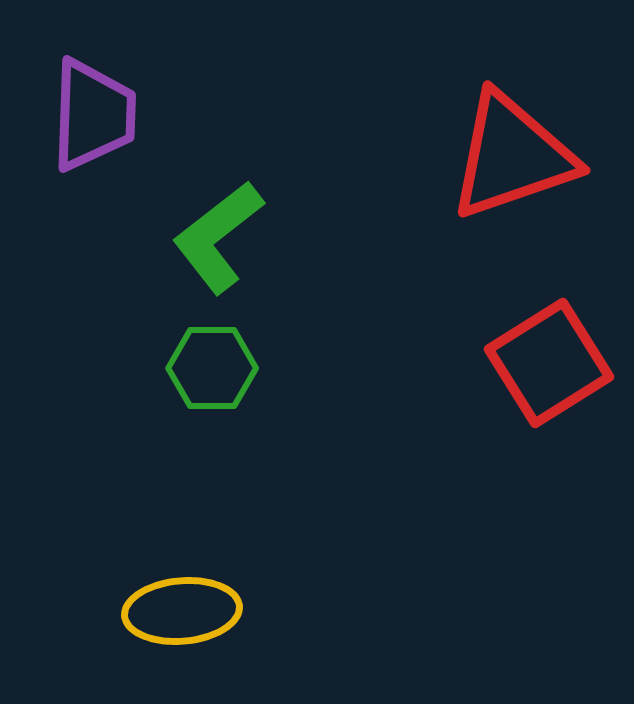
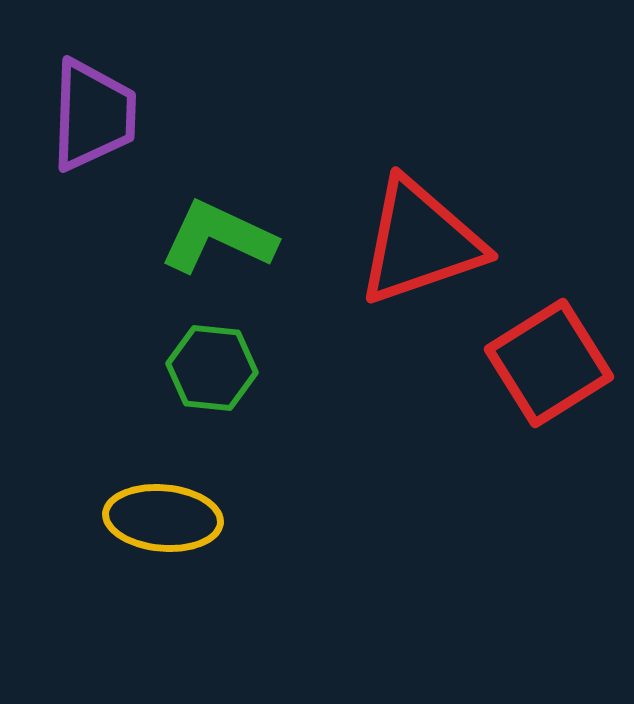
red triangle: moved 92 px left, 86 px down
green L-shape: rotated 63 degrees clockwise
green hexagon: rotated 6 degrees clockwise
yellow ellipse: moved 19 px left, 93 px up; rotated 10 degrees clockwise
